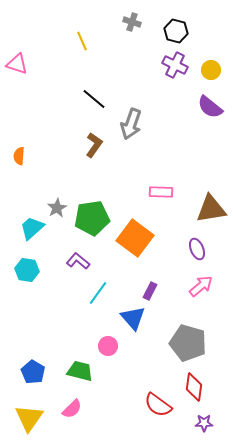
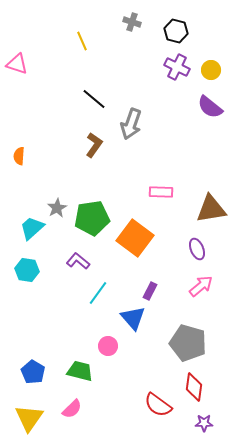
purple cross: moved 2 px right, 2 px down
